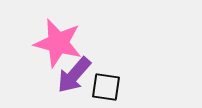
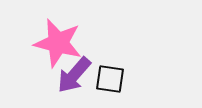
black square: moved 4 px right, 8 px up
